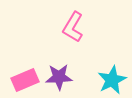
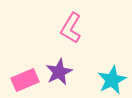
pink L-shape: moved 2 px left, 1 px down
purple star: moved 5 px up; rotated 24 degrees counterclockwise
